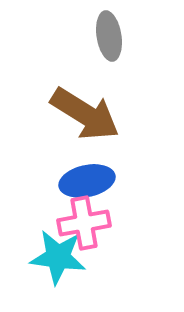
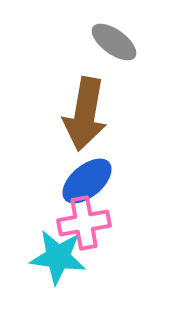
gray ellipse: moved 5 px right, 6 px down; rotated 45 degrees counterclockwise
brown arrow: rotated 68 degrees clockwise
blue ellipse: rotated 28 degrees counterclockwise
